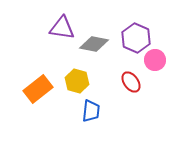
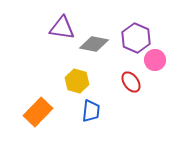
orange rectangle: moved 23 px down; rotated 8 degrees counterclockwise
